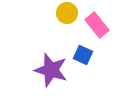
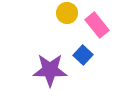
blue square: rotated 18 degrees clockwise
purple star: moved 1 px left; rotated 16 degrees counterclockwise
